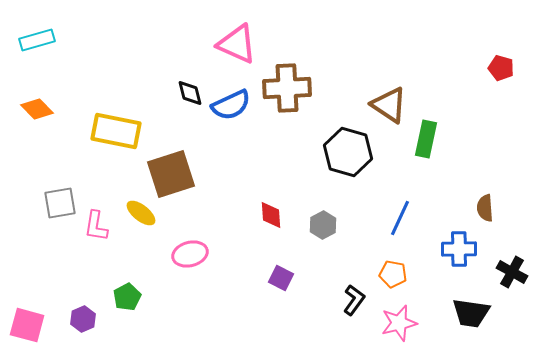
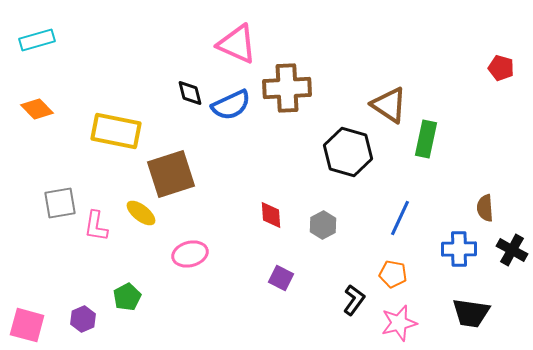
black cross: moved 22 px up
